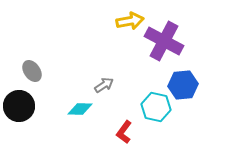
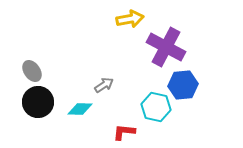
yellow arrow: moved 2 px up
purple cross: moved 2 px right, 6 px down
black circle: moved 19 px right, 4 px up
red L-shape: rotated 60 degrees clockwise
